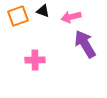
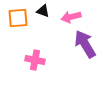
orange square: moved 2 px down; rotated 15 degrees clockwise
pink cross: rotated 12 degrees clockwise
